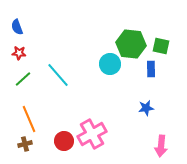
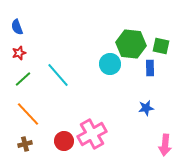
red star: rotated 24 degrees counterclockwise
blue rectangle: moved 1 px left, 1 px up
orange line: moved 1 px left, 5 px up; rotated 20 degrees counterclockwise
pink arrow: moved 4 px right, 1 px up
